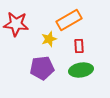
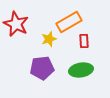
orange rectangle: moved 2 px down
red star: rotated 20 degrees clockwise
red rectangle: moved 5 px right, 5 px up
